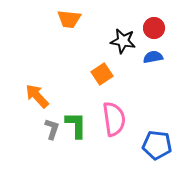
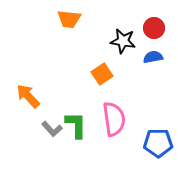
orange arrow: moved 9 px left
gray L-shape: rotated 120 degrees clockwise
blue pentagon: moved 1 px right, 2 px up; rotated 8 degrees counterclockwise
